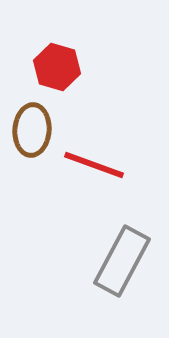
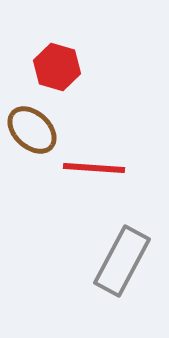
brown ellipse: rotated 51 degrees counterclockwise
red line: moved 3 px down; rotated 16 degrees counterclockwise
